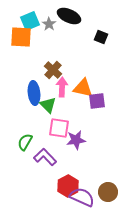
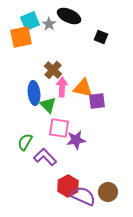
orange square: rotated 15 degrees counterclockwise
purple semicircle: moved 1 px right, 1 px up
